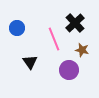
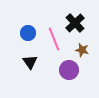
blue circle: moved 11 px right, 5 px down
